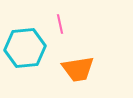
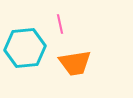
orange trapezoid: moved 3 px left, 6 px up
